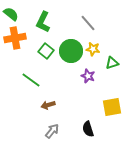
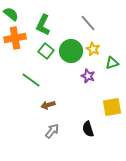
green L-shape: moved 3 px down
yellow star: rotated 16 degrees clockwise
